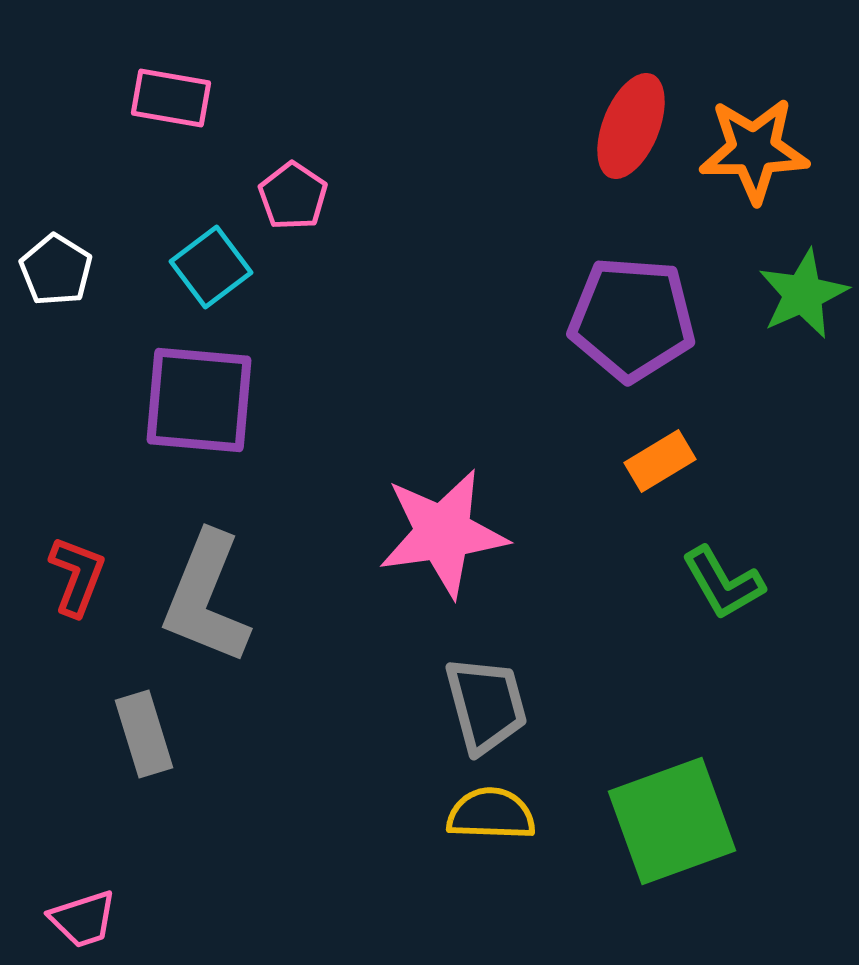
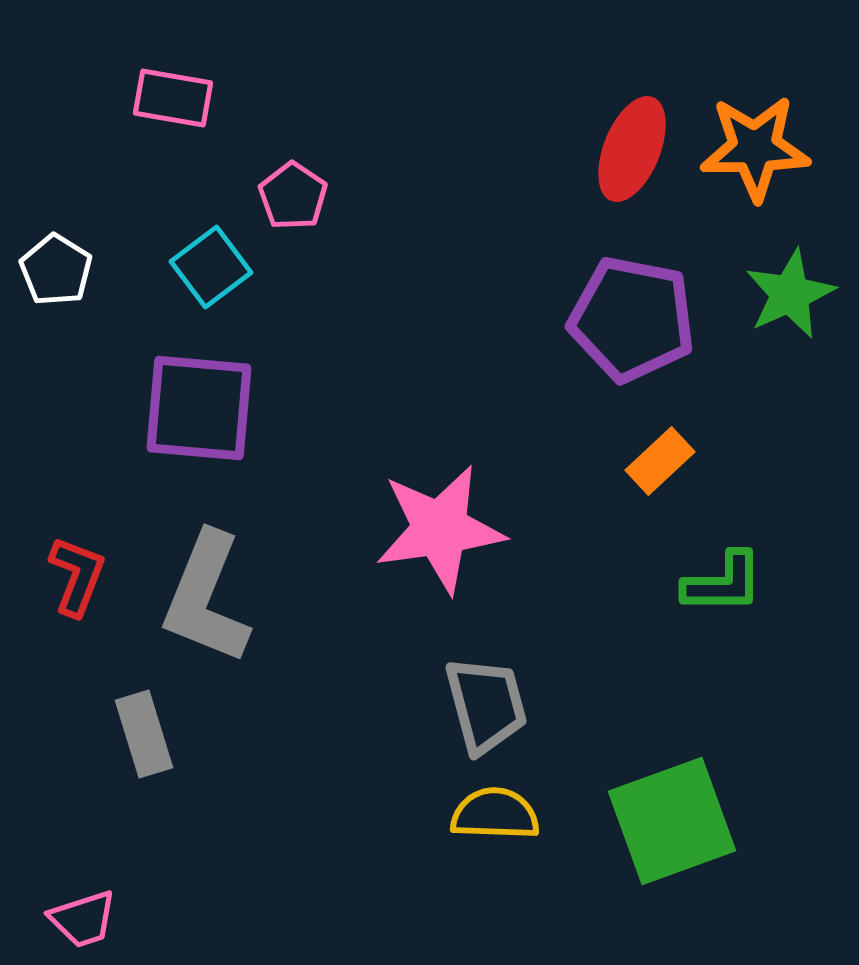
pink rectangle: moved 2 px right
red ellipse: moved 1 px right, 23 px down
orange star: moved 1 px right, 2 px up
green star: moved 13 px left
purple pentagon: rotated 7 degrees clockwise
purple square: moved 8 px down
orange rectangle: rotated 12 degrees counterclockwise
pink star: moved 3 px left, 4 px up
green L-shape: rotated 60 degrees counterclockwise
yellow semicircle: moved 4 px right
